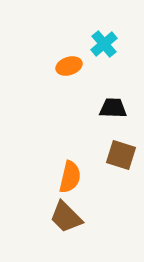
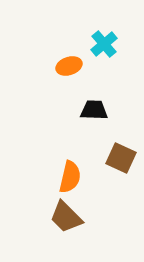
black trapezoid: moved 19 px left, 2 px down
brown square: moved 3 px down; rotated 8 degrees clockwise
